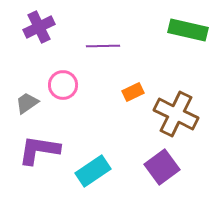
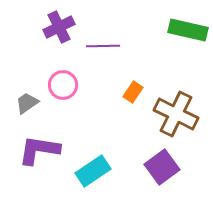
purple cross: moved 20 px right
orange rectangle: rotated 30 degrees counterclockwise
